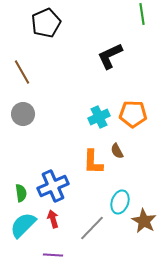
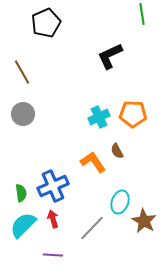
orange L-shape: rotated 144 degrees clockwise
